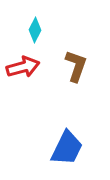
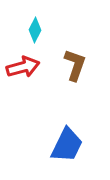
brown L-shape: moved 1 px left, 1 px up
blue trapezoid: moved 3 px up
